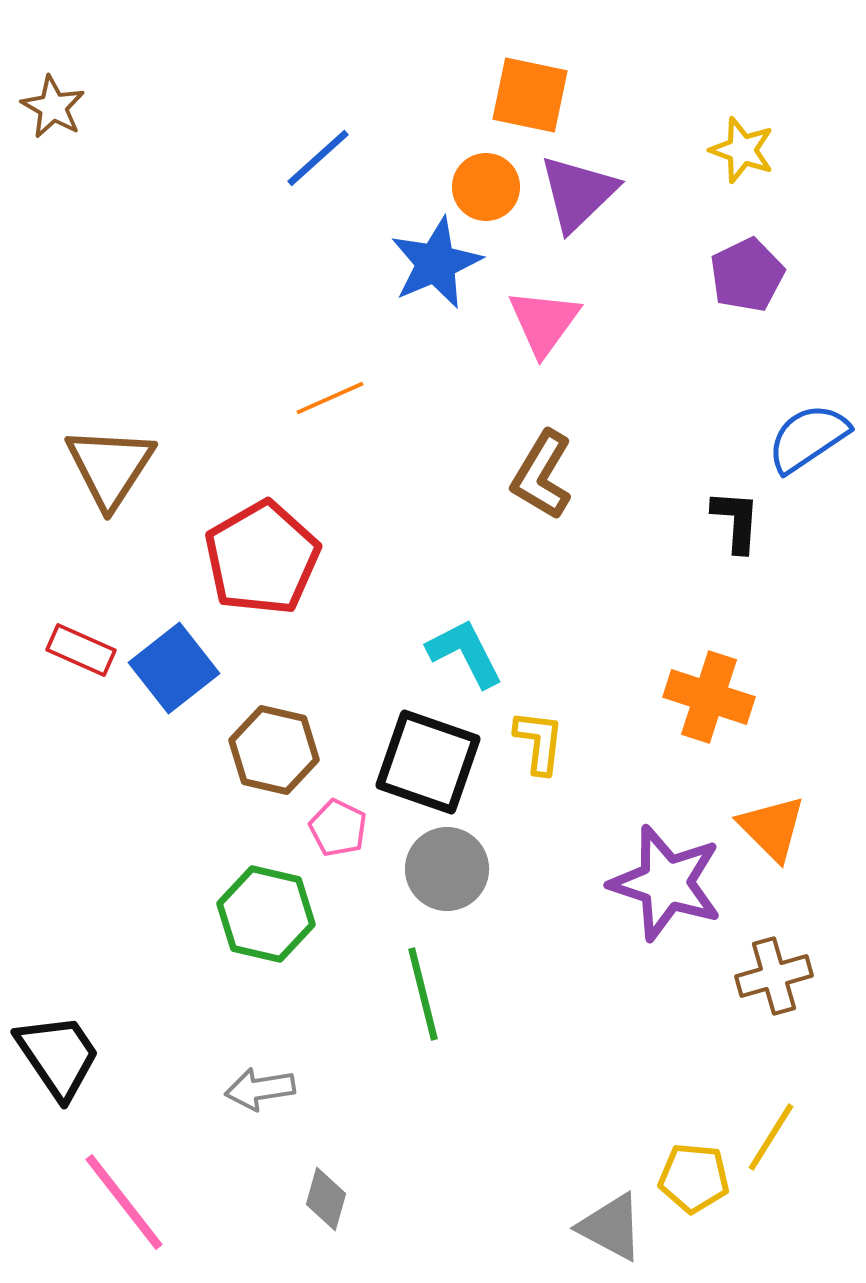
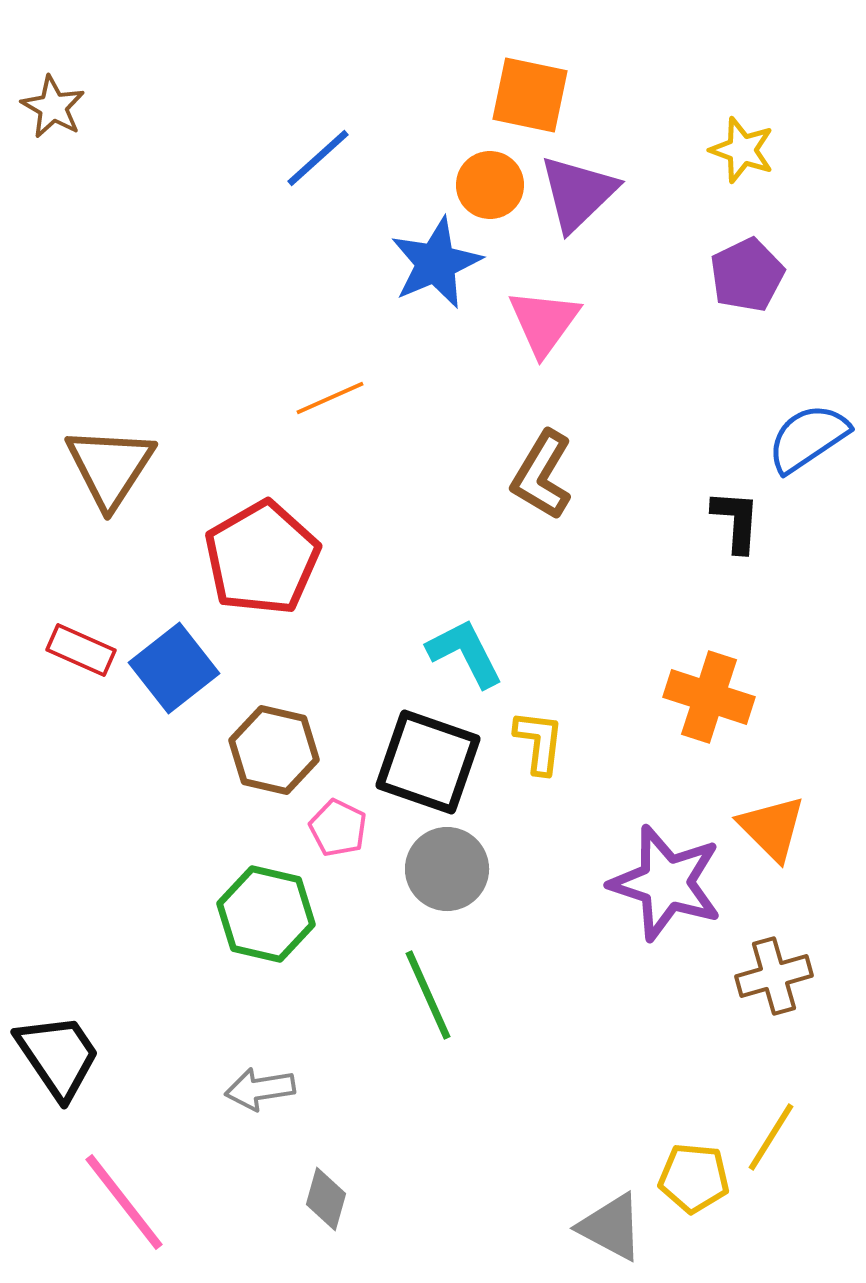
orange circle: moved 4 px right, 2 px up
green line: moved 5 px right, 1 px down; rotated 10 degrees counterclockwise
